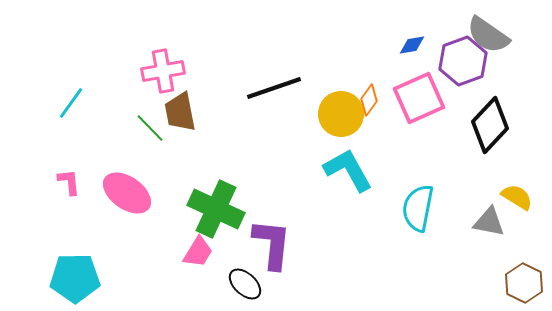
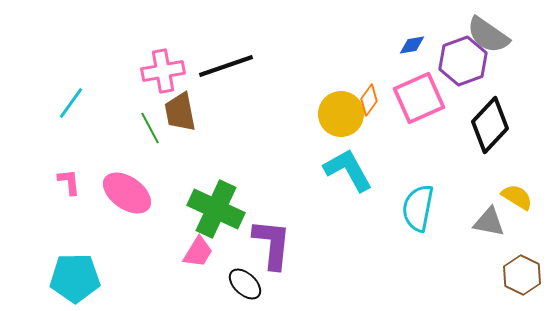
black line: moved 48 px left, 22 px up
green line: rotated 16 degrees clockwise
brown hexagon: moved 2 px left, 8 px up
